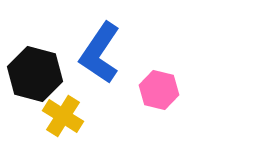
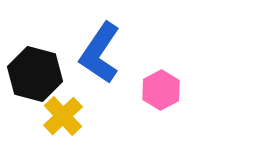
pink hexagon: moved 2 px right; rotated 18 degrees clockwise
yellow cross: rotated 15 degrees clockwise
